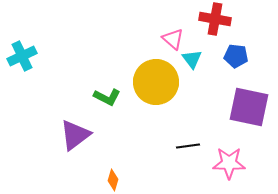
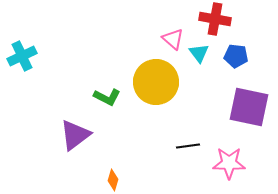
cyan triangle: moved 7 px right, 6 px up
